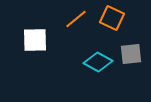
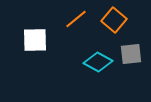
orange square: moved 2 px right, 2 px down; rotated 15 degrees clockwise
